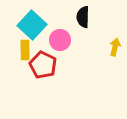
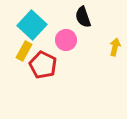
black semicircle: rotated 20 degrees counterclockwise
pink circle: moved 6 px right
yellow rectangle: moved 1 px left, 1 px down; rotated 30 degrees clockwise
